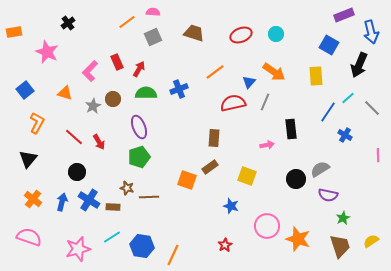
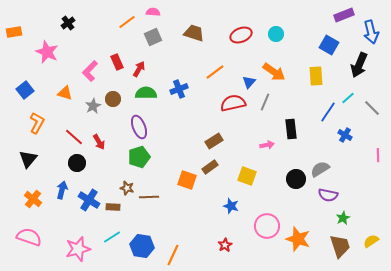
brown rectangle at (214, 138): moved 3 px down; rotated 54 degrees clockwise
black circle at (77, 172): moved 9 px up
blue arrow at (62, 202): moved 12 px up
